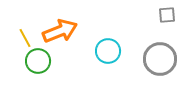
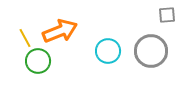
gray circle: moved 9 px left, 8 px up
